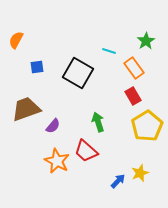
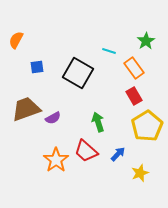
red rectangle: moved 1 px right
purple semicircle: moved 8 px up; rotated 21 degrees clockwise
orange star: moved 1 px left, 1 px up; rotated 10 degrees clockwise
blue arrow: moved 27 px up
